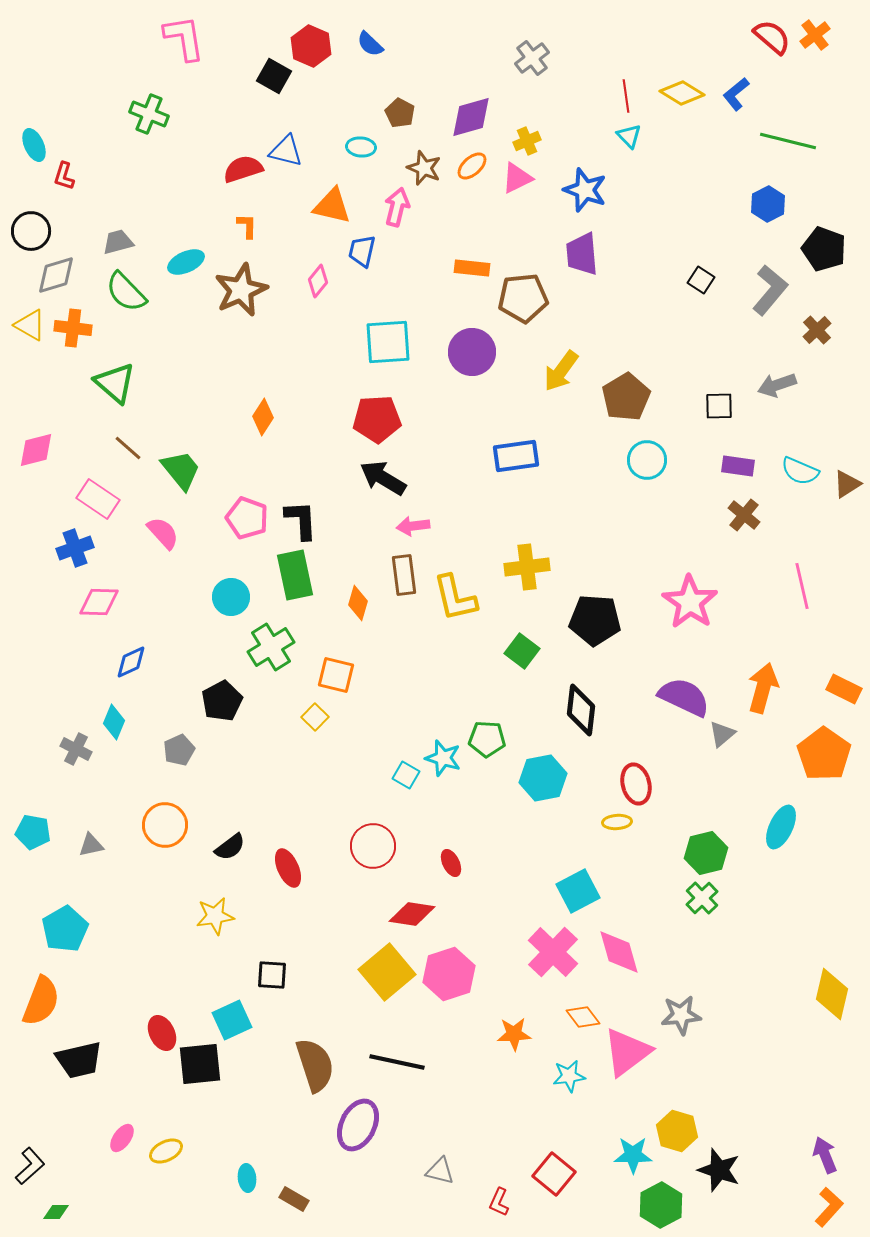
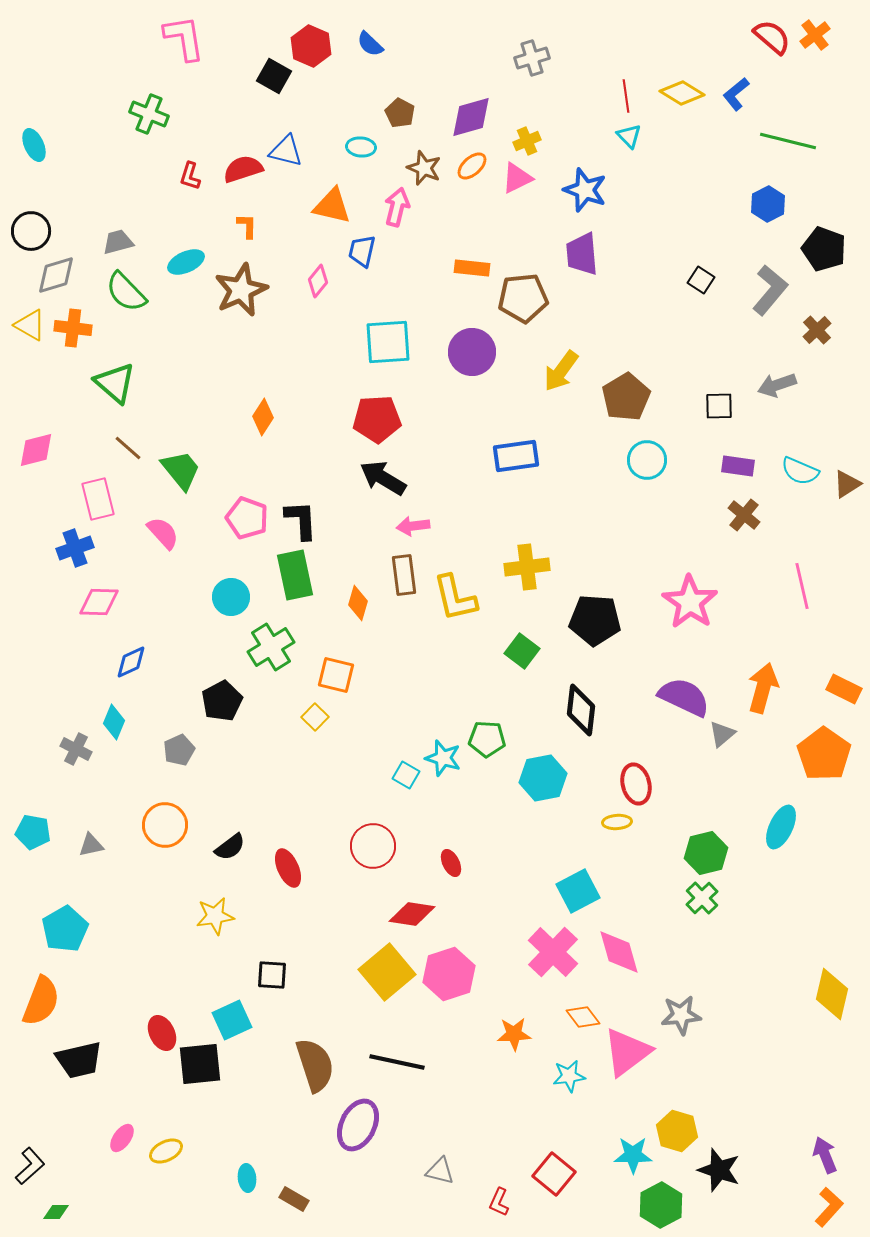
gray cross at (532, 58): rotated 20 degrees clockwise
red L-shape at (64, 176): moved 126 px right
pink rectangle at (98, 499): rotated 42 degrees clockwise
